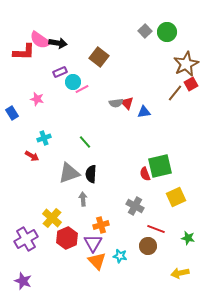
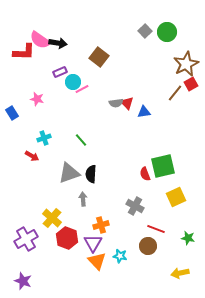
green line: moved 4 px left, 2 px up
green square: moved 3 px right
red hexagon: rotated 15 degrees counterclockwise
